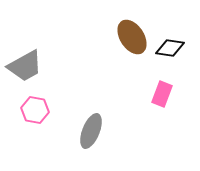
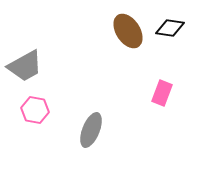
brown ellipse: moved 4 px left, 6 px up
black diamond: moved 20 px up
pink rectangle: moved 1 px up
gray ellipse: moved 1 px up
